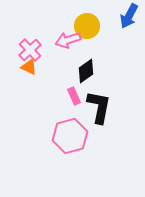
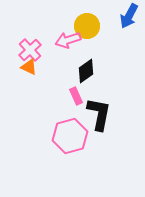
pink rectangle: moved 2 px right
black L-shape: moved 7 px down
